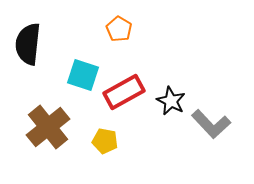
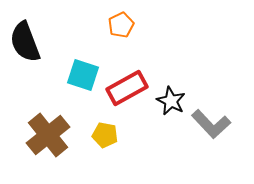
orange pentagon: moved 2 px right, 4 px up; rotated 15 degrees clockwise
black semicircle: moved 3 px left, 2 px up; rotated 27 degrees counterclockwise
red rectangle: moved 3 px right, 4 px up
brown cross: moved 8 px down
yellow pentagon: moved 6 px up
